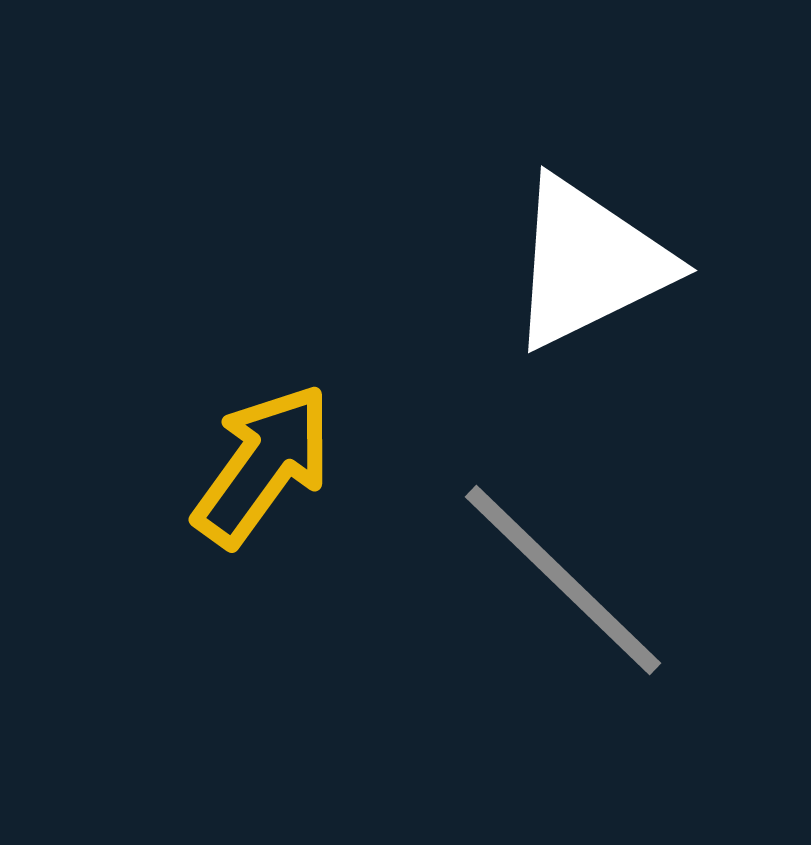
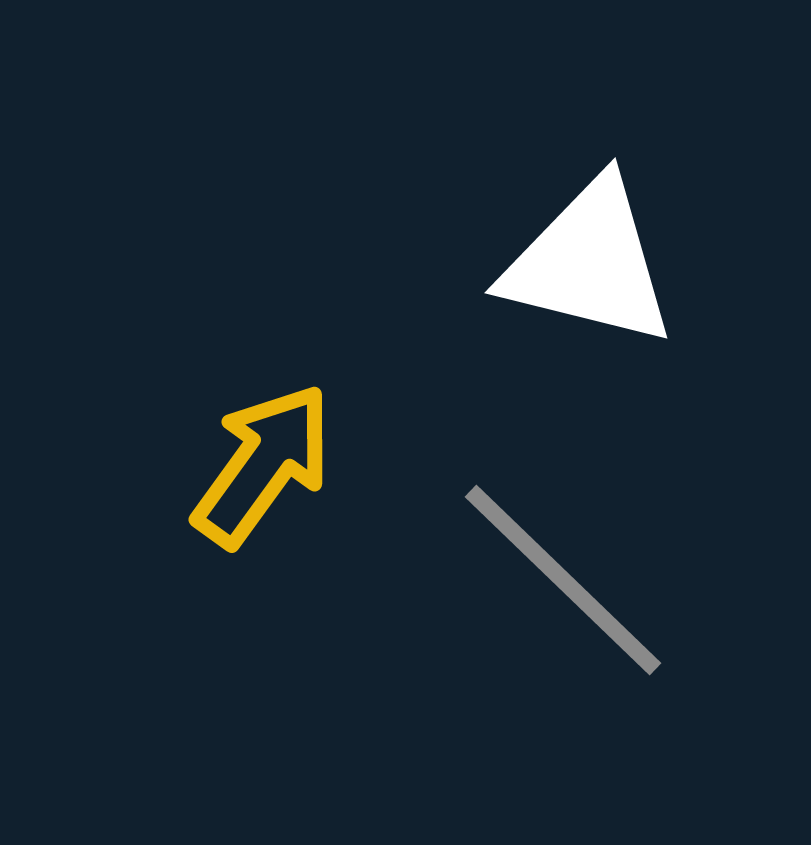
white triangle: rotated 40 degrees clockwise
